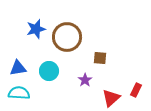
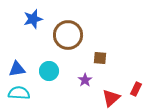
blue star: moved 3 px left, 10 px up
brown circle: moved 1 px right, 2 px up
blue triangle: moved 1 px left, 1 px down
red rectangle: moved 1 px up
